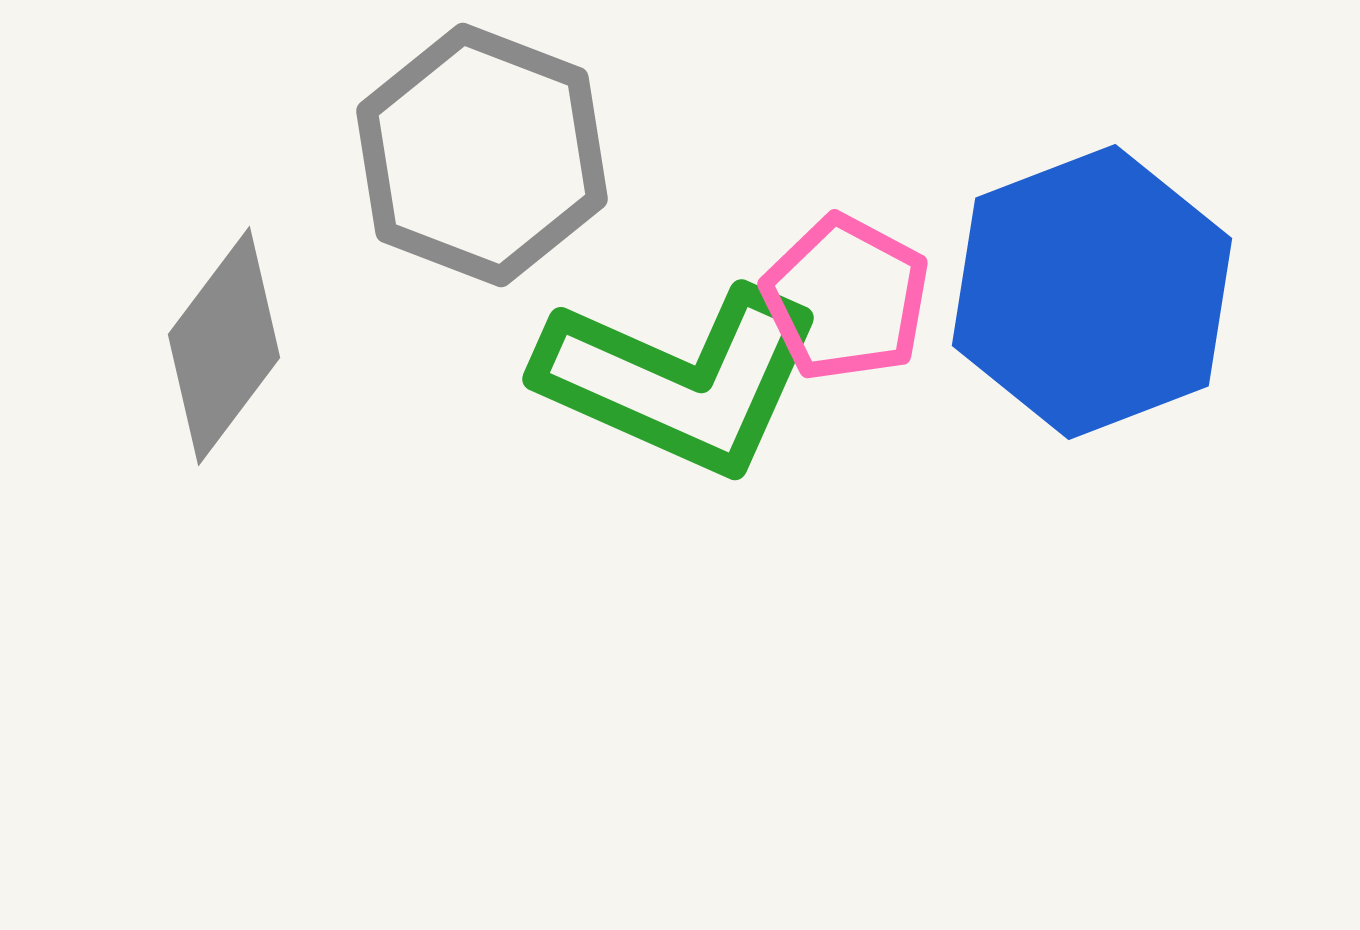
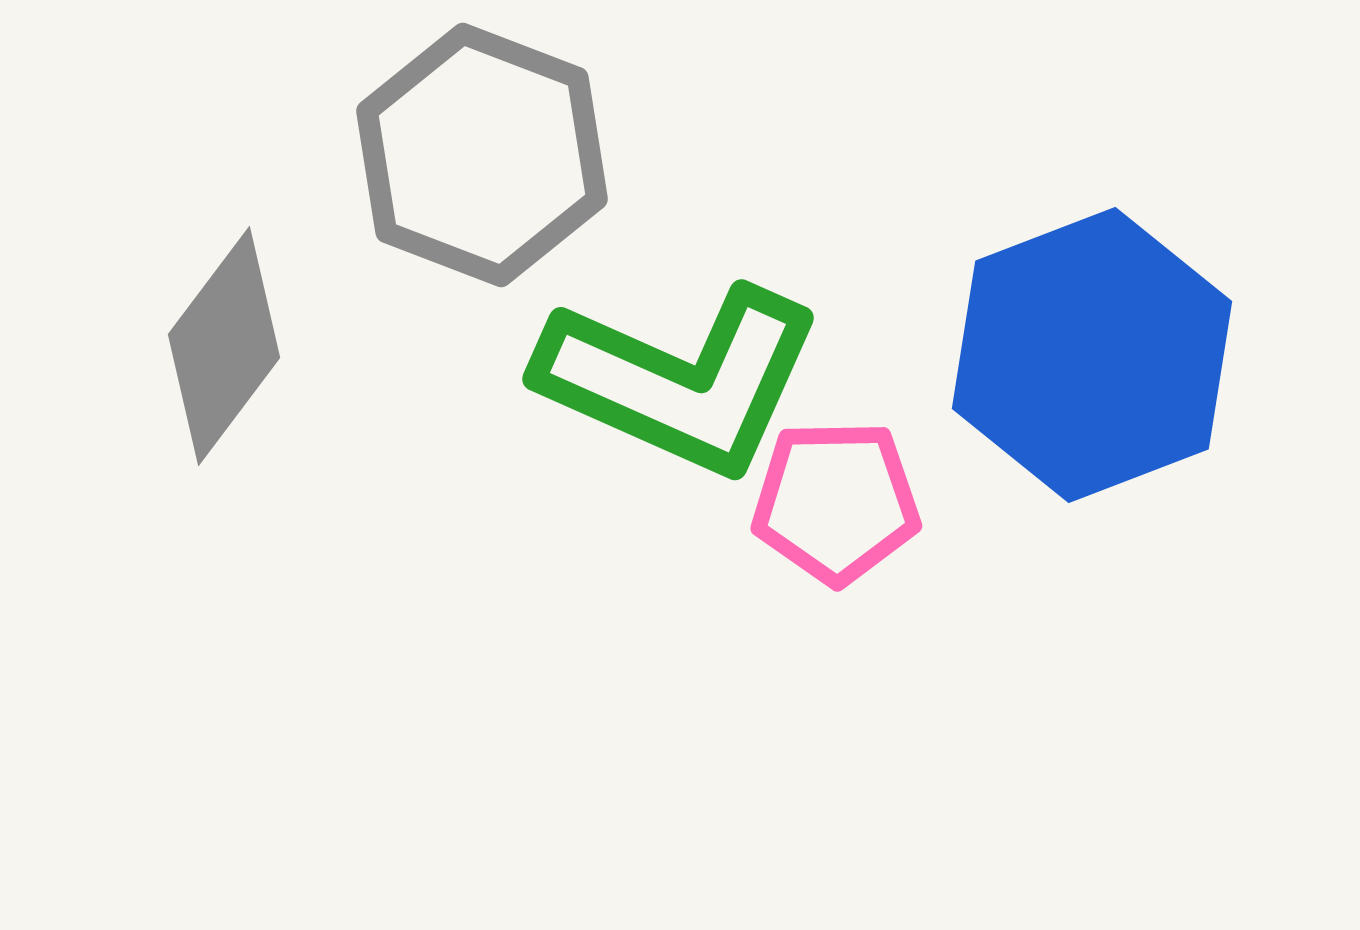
blue hexagon: moved 63 px down
pink pentagon: moved 10 px left, 204 px down; rotated 29 degrees counterclockwise
